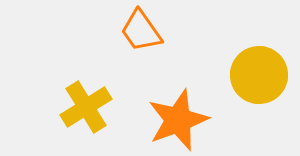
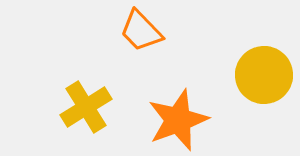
orange trapezoid: rotated 9 degrees counterclockwise
yellow circle: moved 5 px right
